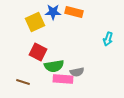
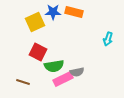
pink rectangle: rotated 30 degrees counterclockwise
